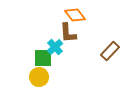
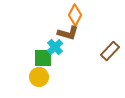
orange diamond: rotated 65 degrees clockwise
brown L-shape: rotated 70 degrees counterclockwise
